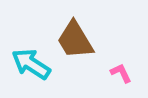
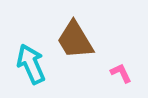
cyan arrow: rotated 33 degrees clockwise
